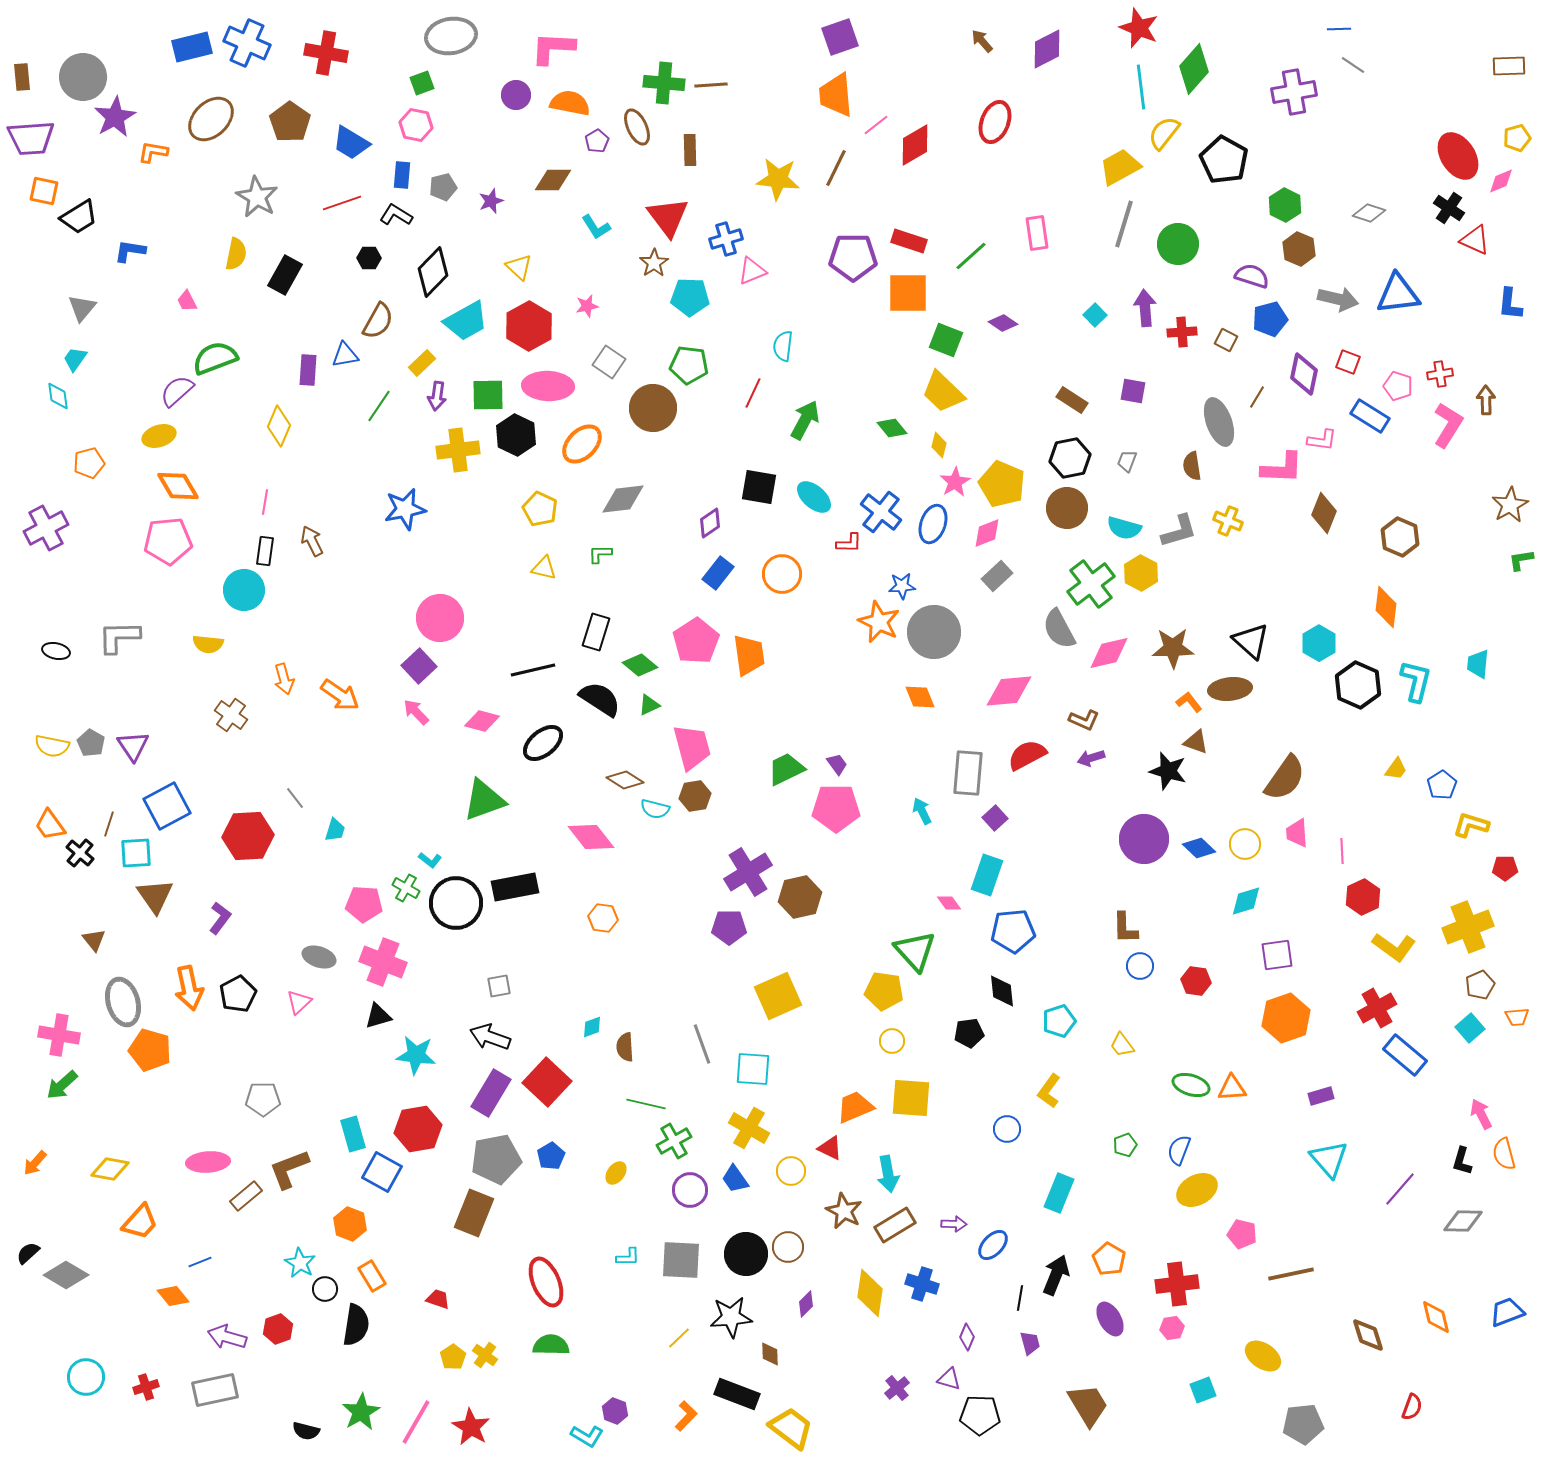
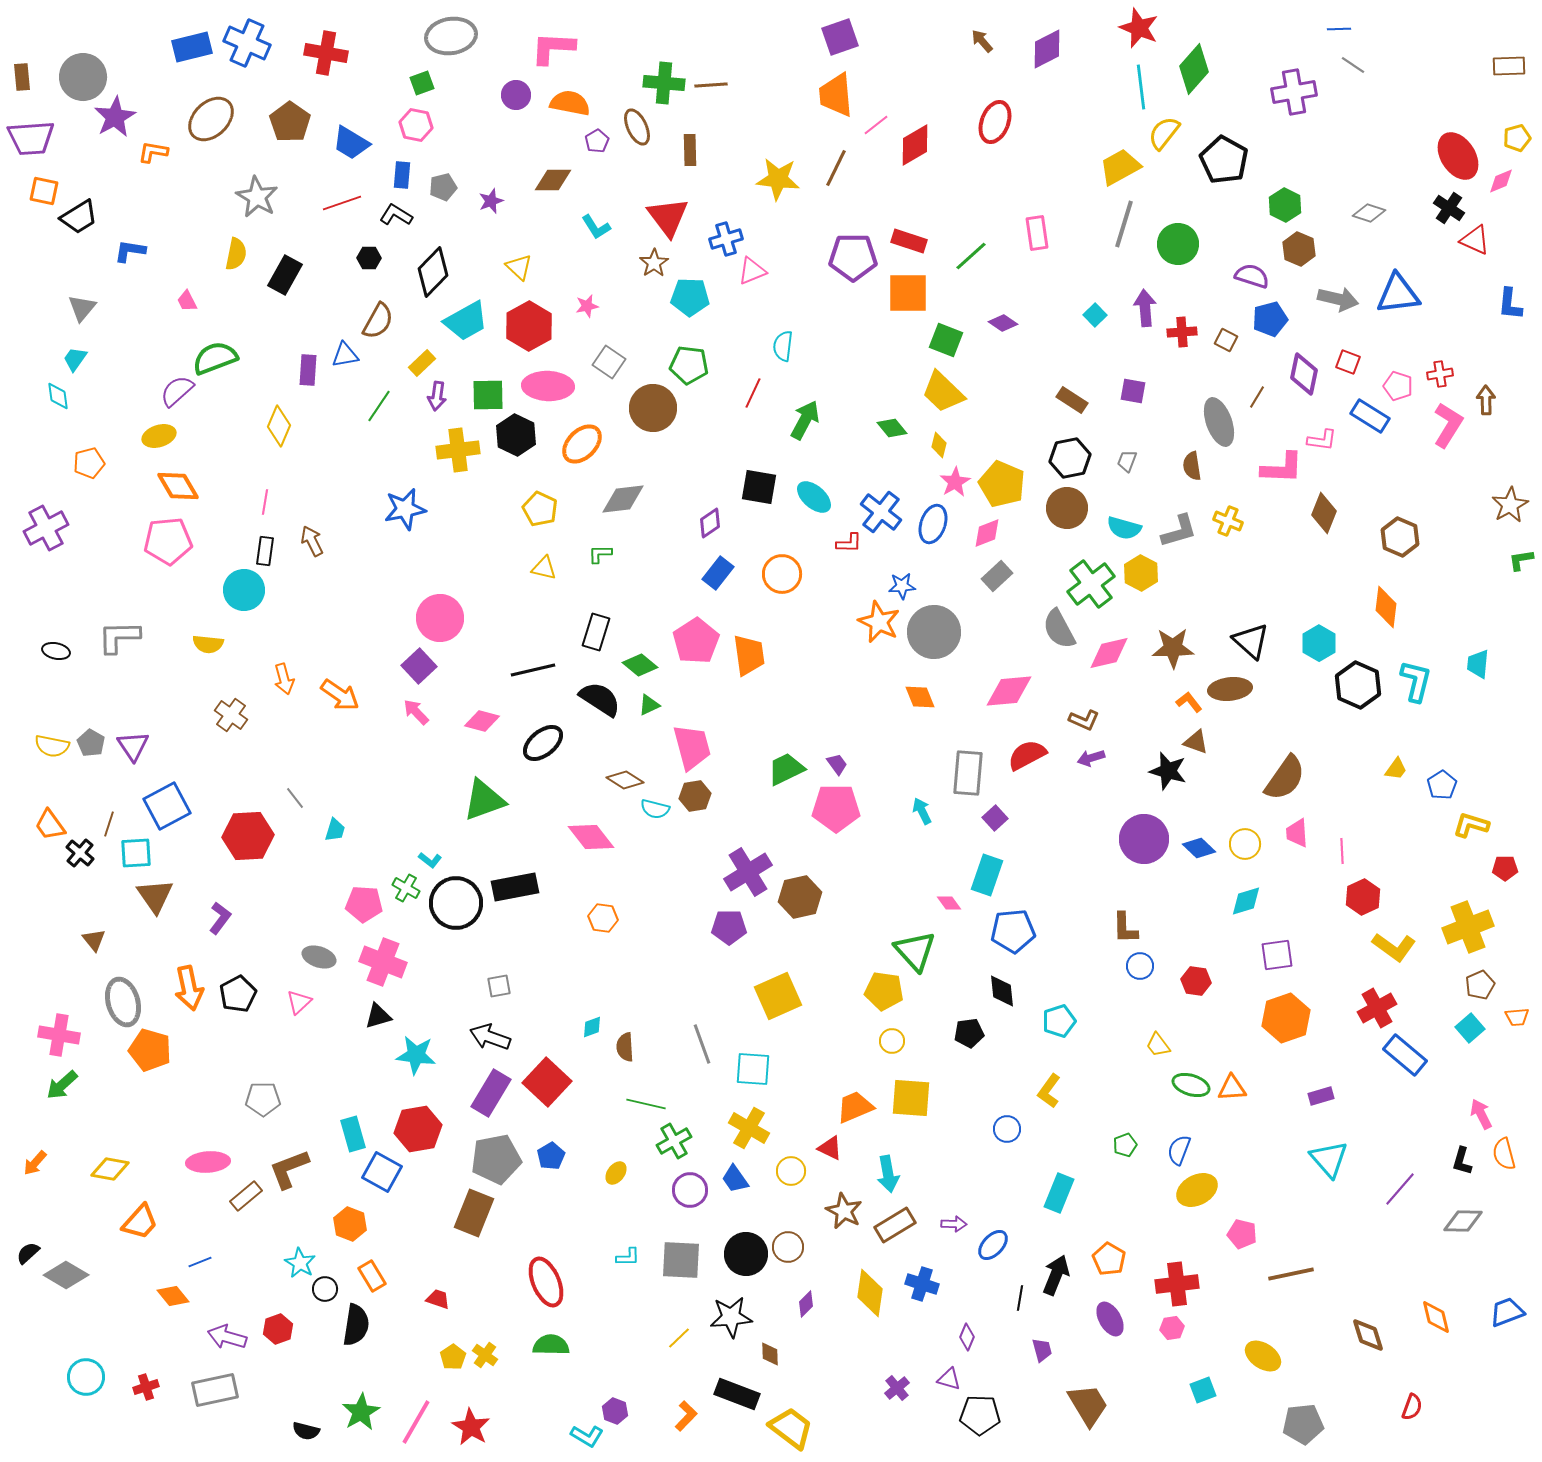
yellow trapezoid at (1122, 1045): moved 36 px right
purple trapezoid at (1030, 1343): moved 12 px right, 7 px down
